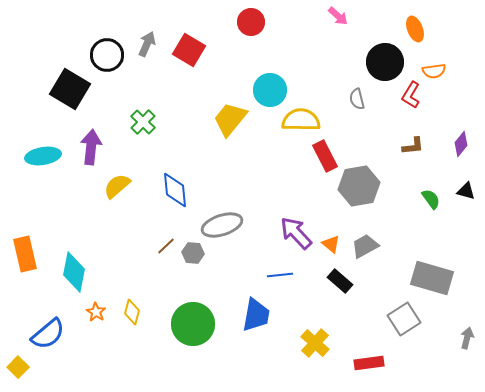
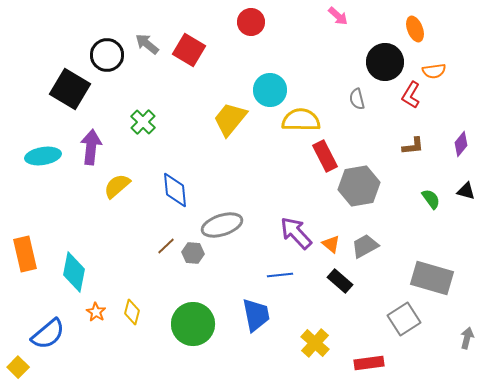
gray arrow at (147, 44): rotated 75 degrees counterclockwise
blue trapezoid at (256, 315): rotated 21 degrees counterclockwise
